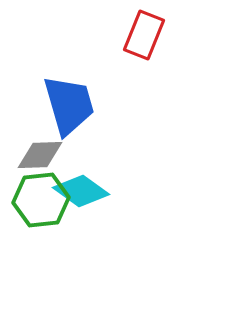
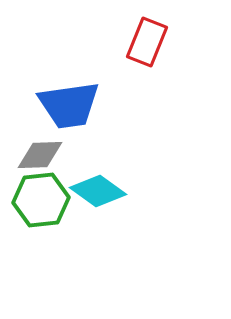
red rectangle: moved 3 px right, 7 px down
blue trapezoid: rotated 98 degrees clockwise
cyan diamond: moved 17 px right
